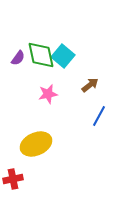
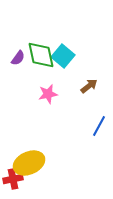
brown arrow: moved 1 px left, 1 px down
blue line: moved 10 px down
yellow ellipse: moved 7 px left, 19 px down
